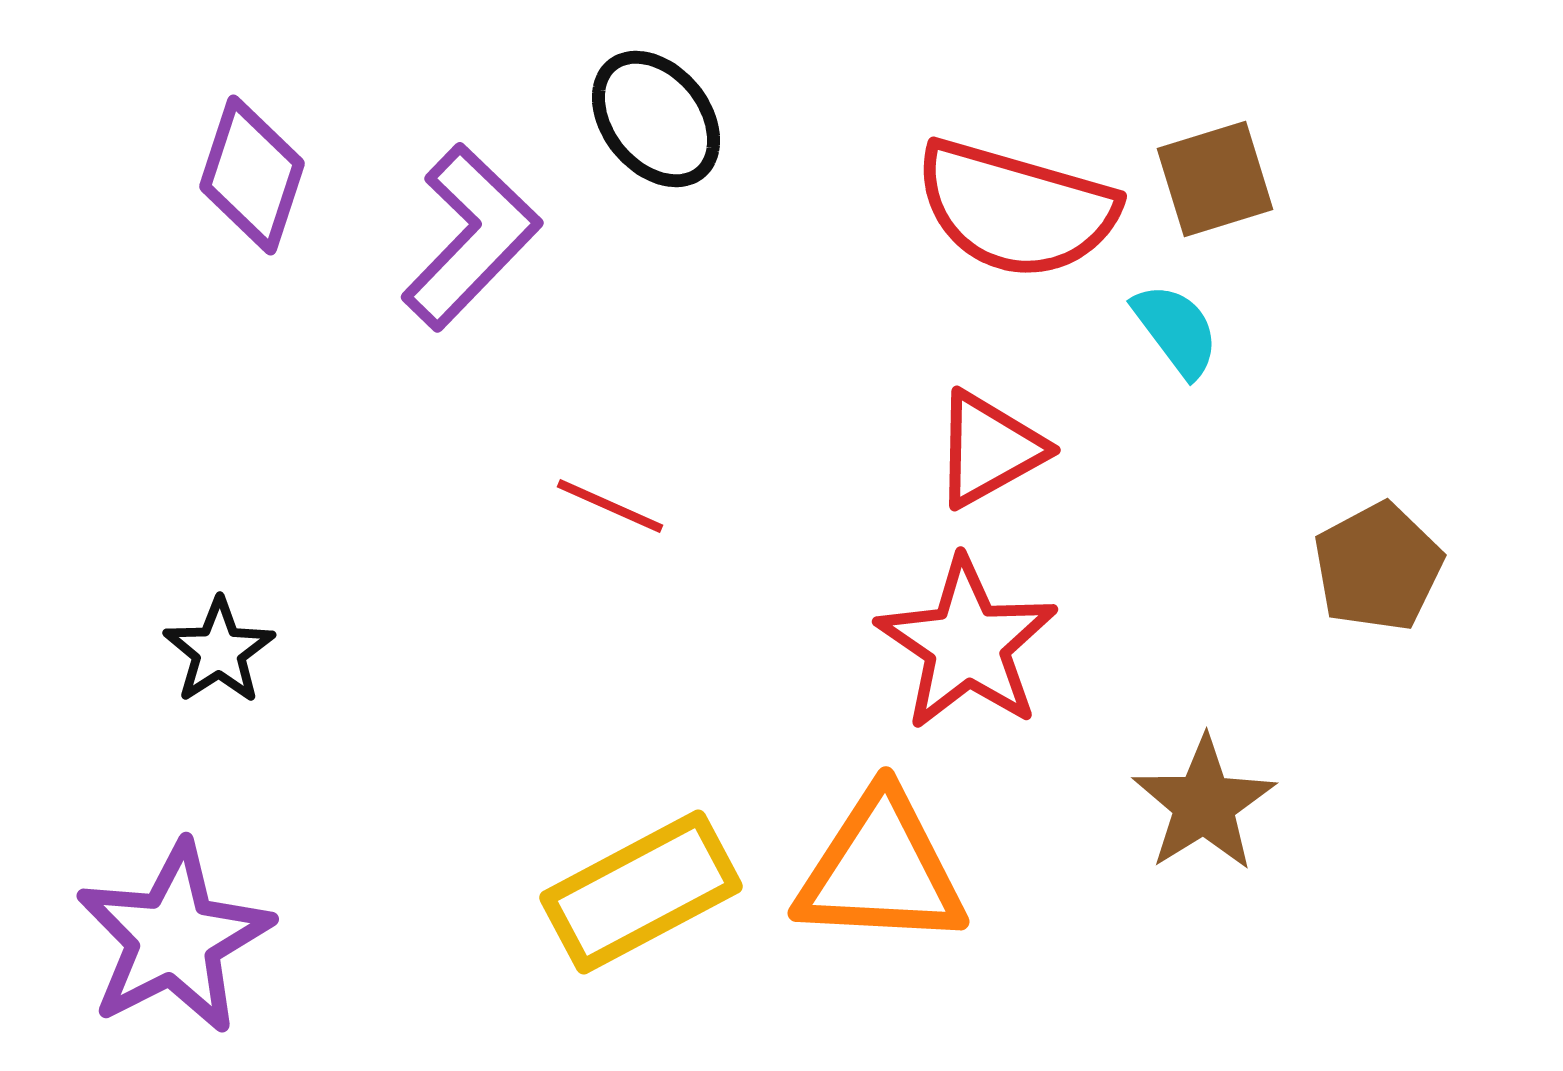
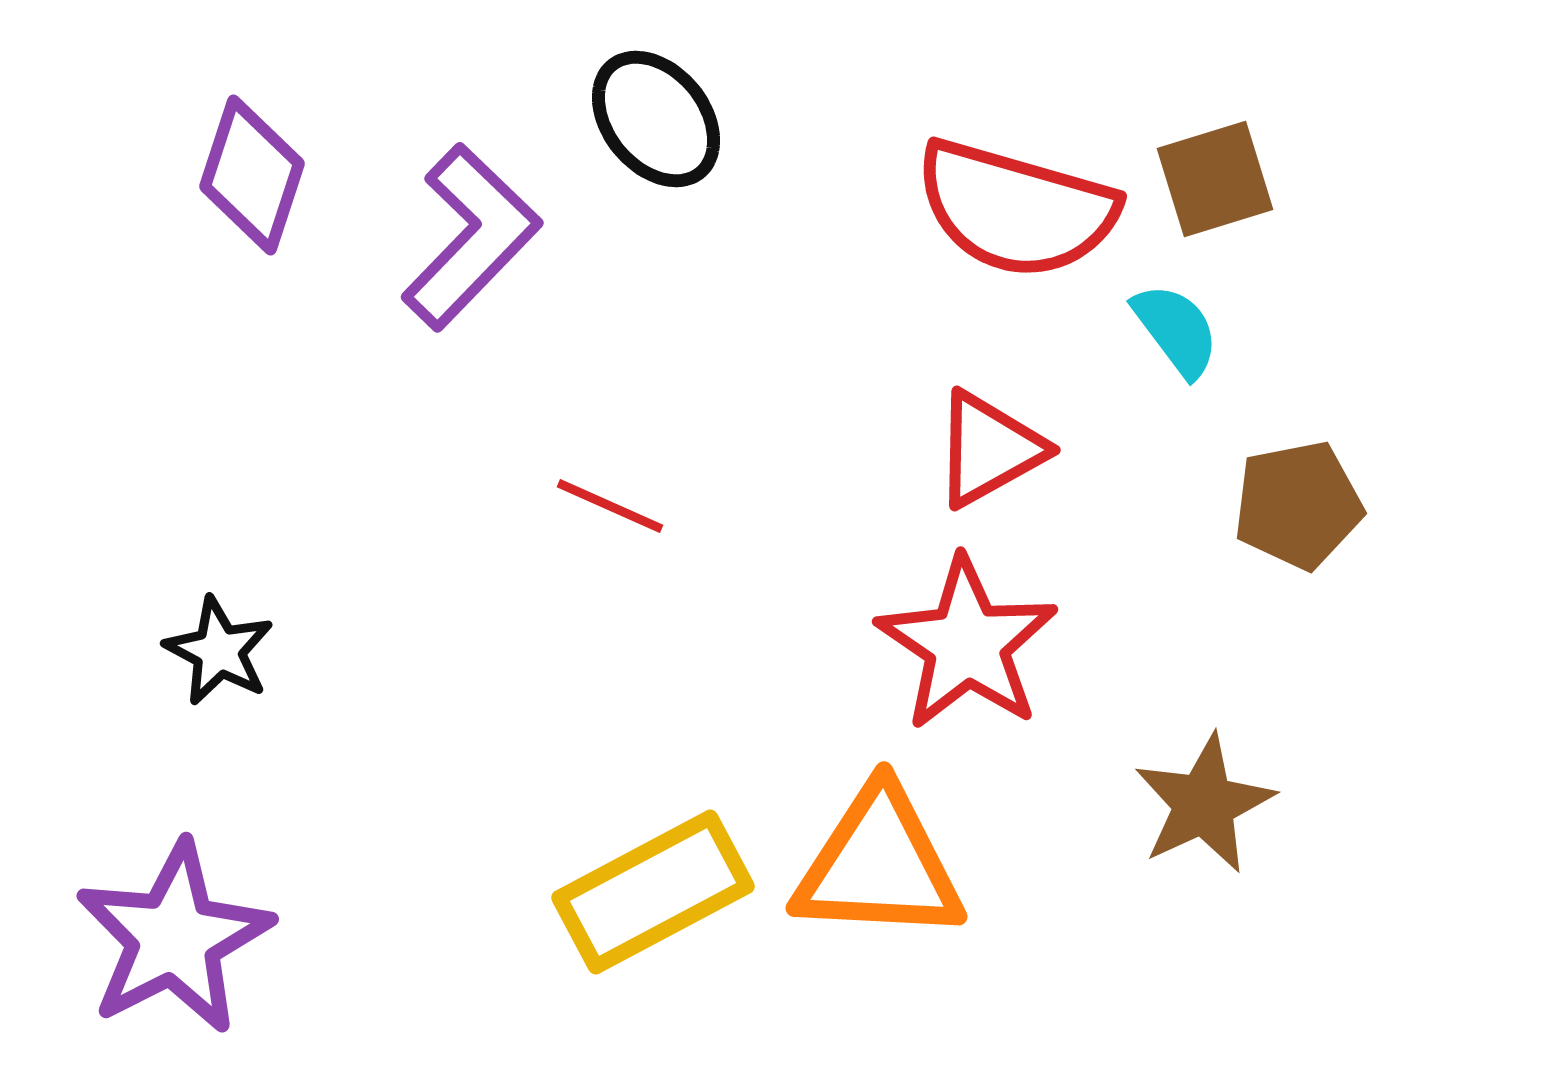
brown pentagon: moved 80 px left, 62 px up; rotated 17 degrees clockwise
black star: rotated 11 degrees counterclockwise
brown star: rotated 7 degrees clockwise
orange triangle: moved 2 px left, 5 px up
yellow rectangle: moved 12 px right
